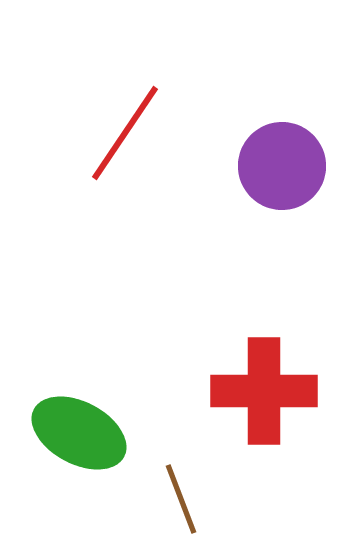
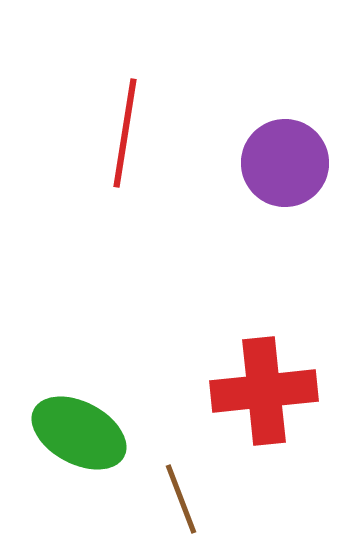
red line: rotated 25 degrees counterclockwise
purple circle: moved 3 px right, 3 px up
red cross: rotated 6 degrees counterclockwise
